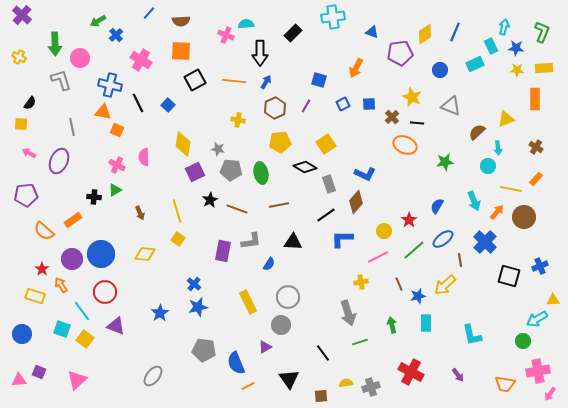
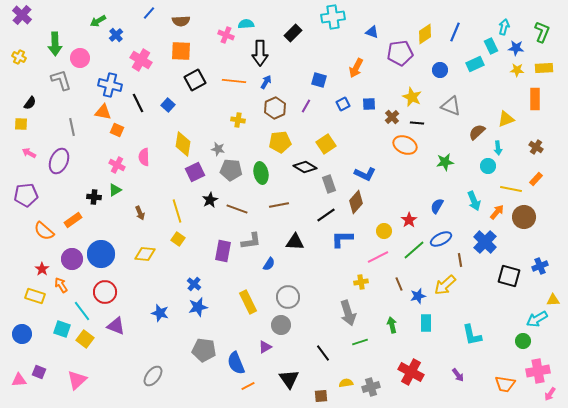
blue ellipse at (443, 239): moved 2 px left; rotated 10 degrees clockwise
black triangle at (293, 242): moved 2 px right
blue star at (160, 313): rotated 24 degrees counterclockwise
